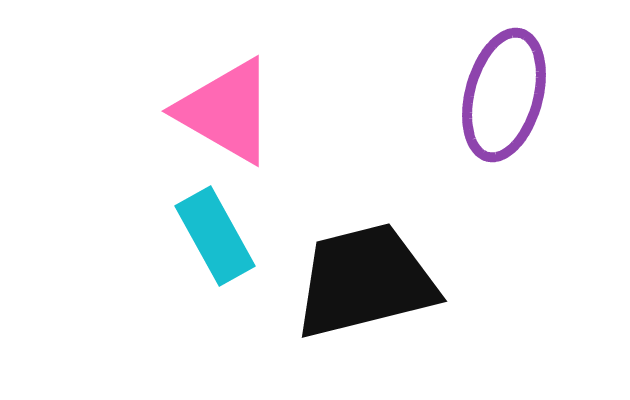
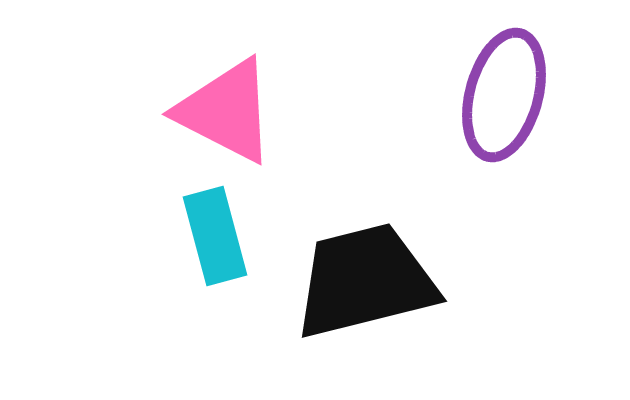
pink triangle: rotated 3 degrees counterclockwise
cyan rectangle: rotated 14 degrees clockwise
